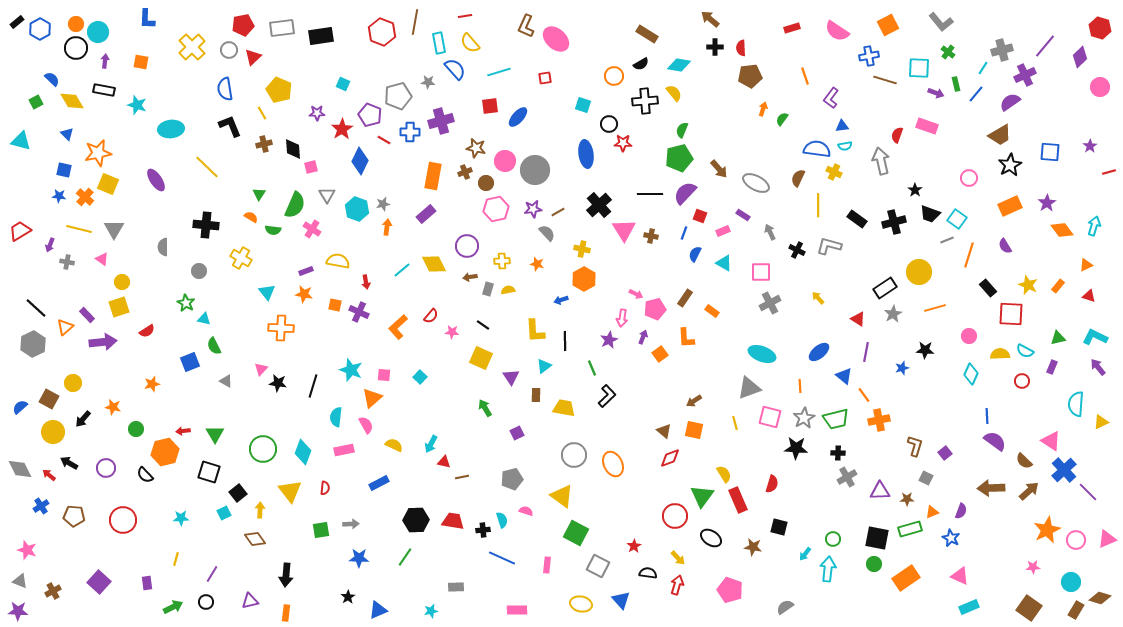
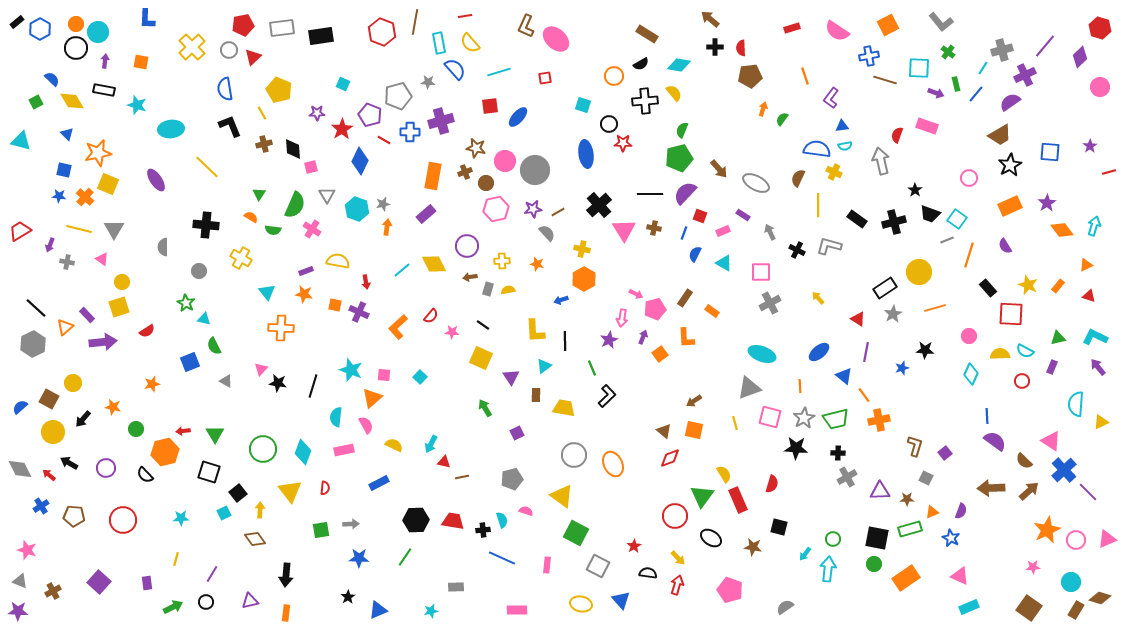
brown cross at (651, 236): moved 3 px right, 8 px up
